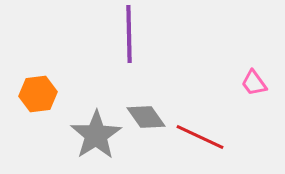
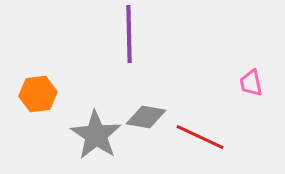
pink trapezoid: moved 3 px left; rotated 24 degrees clockwise
gray diamond: rotated 45 degrees counterclockwise
gray star: rotated 6 degrees counterclockwise
